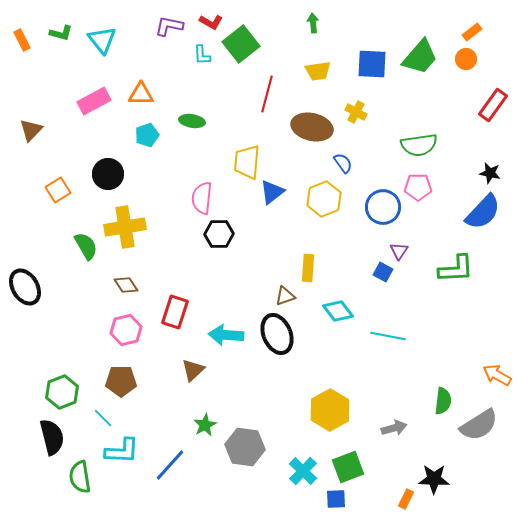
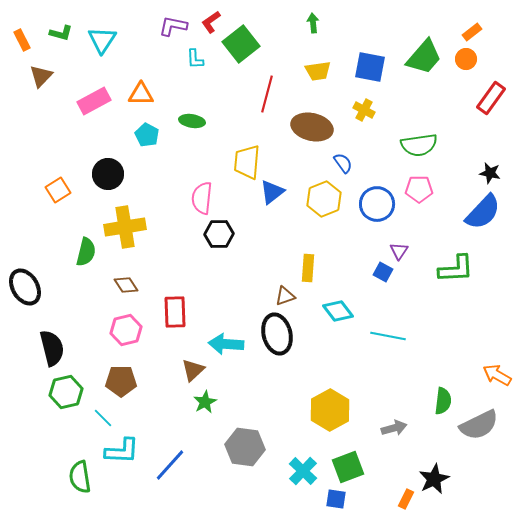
red L-shape at (211, 22): rotated 115 degrees clockwise
purple L-shape at (169, 26): moved 4 px right
cyan triangle at (102, 40): rotated 12 degrees clockwise
cyan L-shape at (202, 55): moved 7 px left, 4 px down
green trapezoid at (420, 57): moved 4 px right
blue square at (372, 64): moved 2 px left, 3 px down; rotated 8 degrees clockwise
red rectangle at (493, 105): moved 2 px left, 7 px up
yellow cross at (356, 112): moved 8 px right, 2 px up
brown triangle at (31, 130): moved 10 px right, 54 px up
cyan pentagon at (147, 135): rotated 25 degrees counterclockwise
pink pentagon at (418, 187): moved 1 px right, 2 px down
blue circle at (383, 207): moved 6 px left, 3 px up
green semicircle at (86, 246): moved 6 px down; rotated 44 degrees clockwise
red rectangle at (175, 312): rotated 20 degrees counterclockwise
black ellipse at (277, 334): rotated 9 degrees clockwise
cyan arrow at (226, 335): moved 9 px down
green hexagon at (62, 392): moved 4 px right; rotated 8 degrees clockwise
green star at (205, 425): moved 23 px up
gray semicircle at (479, 425): rotated 6 degrees clockwise
black semicircle at (52, 437): moved 89 px up
black star at (434, 479): rotated 28 degrees counterclockwise
blue square at (336, 499): rotated 10 degrees clockwise
